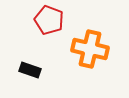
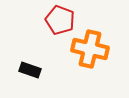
red pentagon: moved 11 px right
